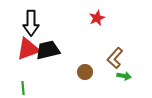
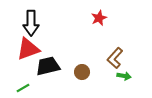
red star: moved 2 px right
black trapezoid: moved 16 px down
brown circle: moved 3 px left
green line: rotated 64 degrees clockwise
